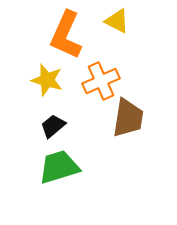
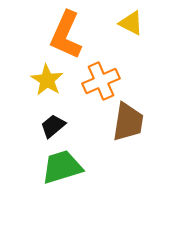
yellow triangle: moved 14 px right, 2 px down
yellow star: rotated 16 degrees clockwise
brown trapezoid: moved 4 px down
green trapezoid: moved 3 px right
